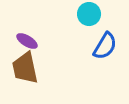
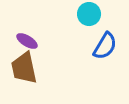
brown trapezoid: moved 1 px left
